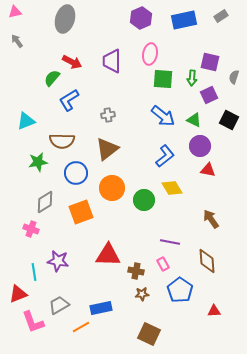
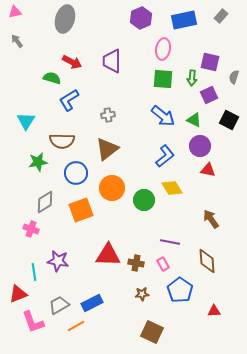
gray rectangle at (221, 16): rotated 16 degrees counterclockwise
pink ellipse at (150, 54): moved 13 px right, 5 px up
green semicircle at (52, 78): rotated 66 degrees clockwise
cyan triangle at (26, 121): rotated 36 degrees counterclockwise
orange square at (81, 212): moved 2 px up
brown cross at (136, 271): moved 8 px up
blue rectangle at (101, 308): moved 9 px left, 5 px up; rotated 15 degrees counterclockwise
orange line at (81, 327): moved 5 px left, 1 px up
brown square at (149, 334): moved 3 px right, 2 px up
